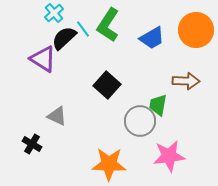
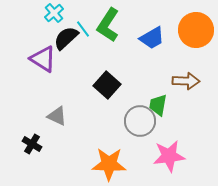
black semicircle: moved 2 px right
